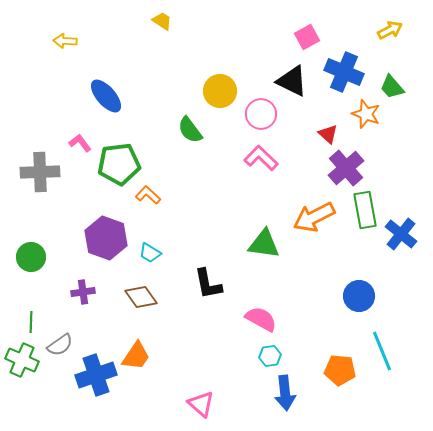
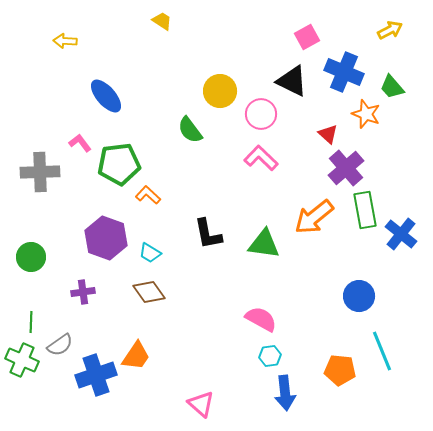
orange arrow at (314, 217): rotated 12 degrees counterclockwise
black L-shape at (208, 284): moved 50 px up
brown diamond at (141, 297): moved 8 px right, 5 px up
